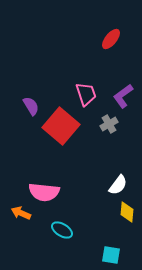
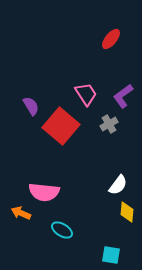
pink trapezoid: rotated 15 degrees counterclockwise
